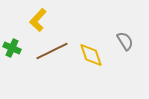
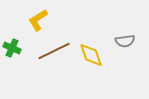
yellow L-shape: rotated 15 degrees clockwise
gray semicircle: rotated 114 degrees clockwise
brown line: moved 2 px right
